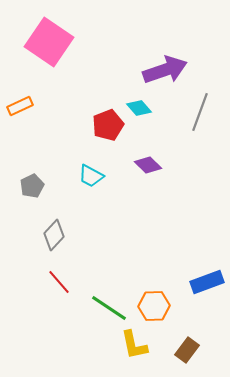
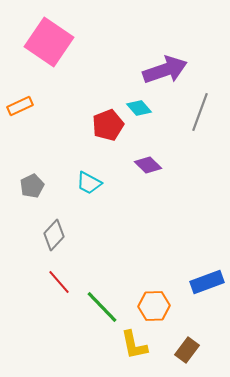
cyan trapezoid: moved 2 px left, 7 px down
green line: moved 7 px left, 1 px up; rotated 12 degrees clockwise
